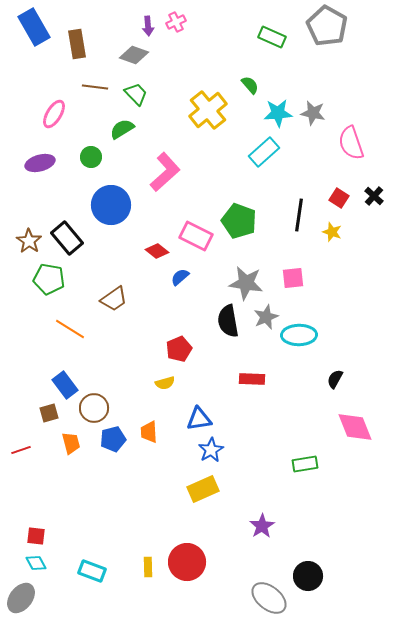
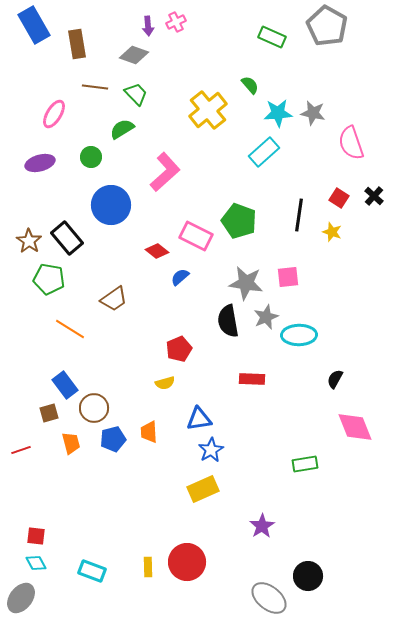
blue rectangle at (34, 27): moved 2 px up
pink square at (293, 278): moved 5 px left, 1 px up
